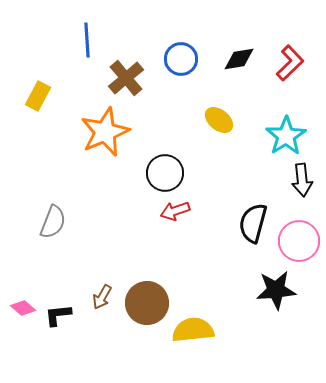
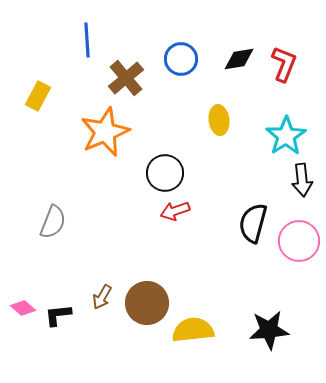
red L-shape: moved 6 px left, 1 px down; rotated 24 degrees counterclockwise
yellow ellipse: rotated 44 degrees clockwise
black star: moved 7 px left, 40 px down
